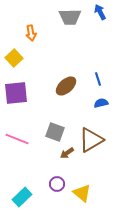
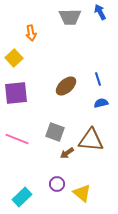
brown triangle: rotated 36 degrees clockwise
